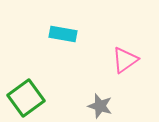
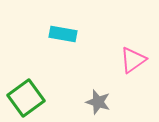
pink triangle: moved 8 px right
gray star: moved 2 px left, 4 px up
